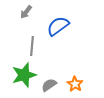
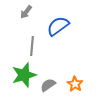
gray semicircle: moved 1 px left
